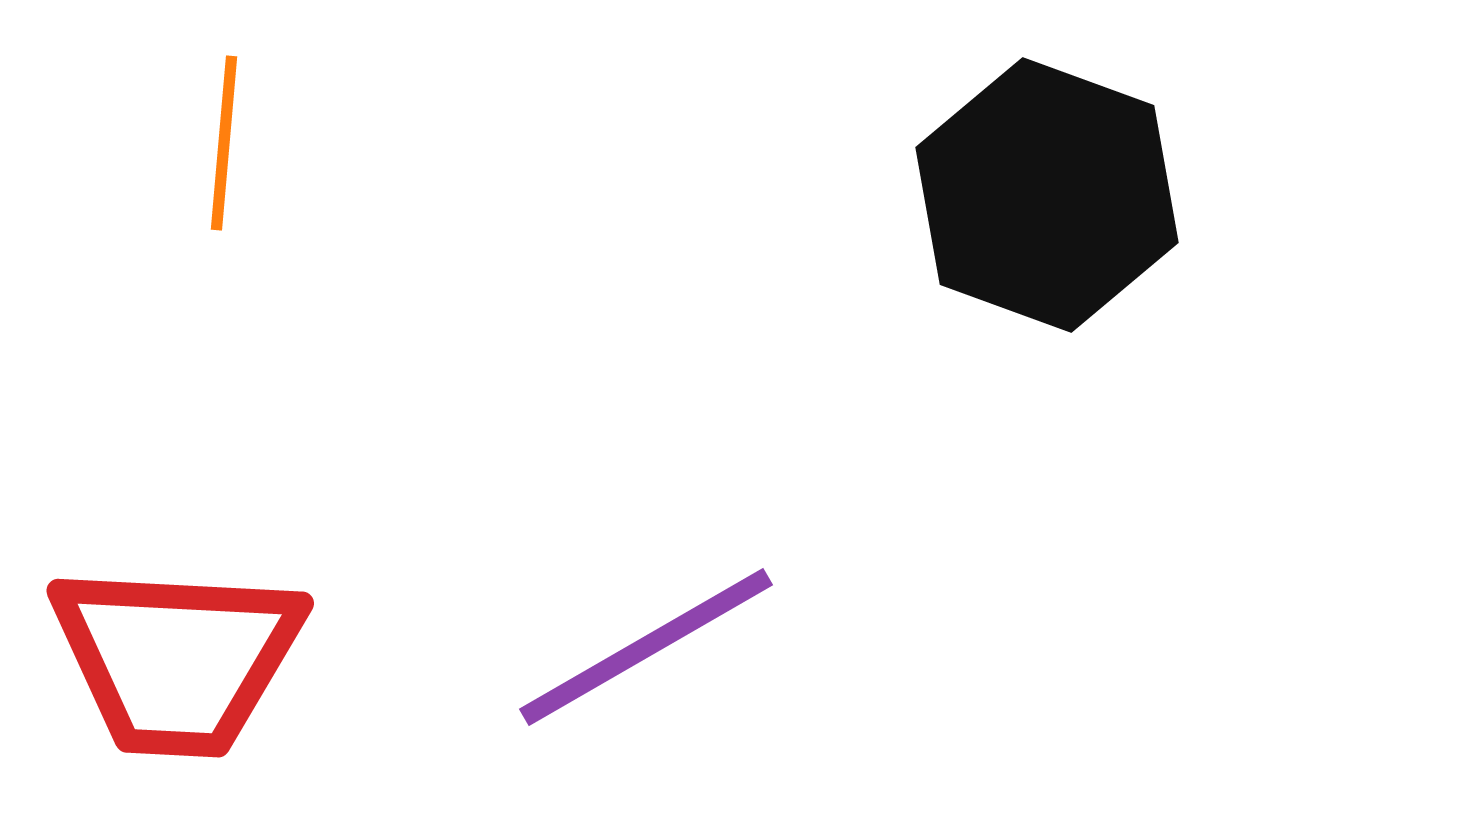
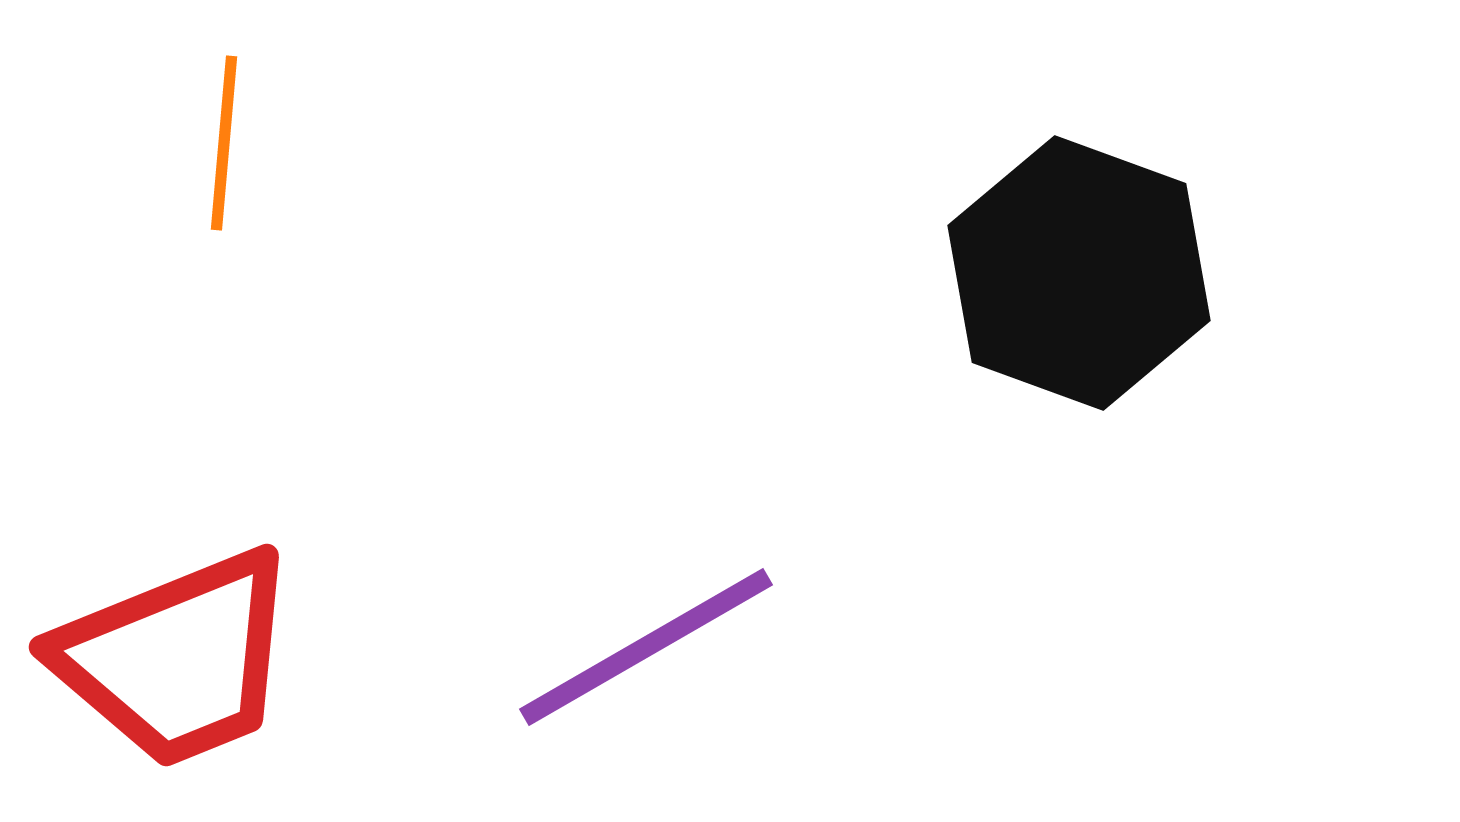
black hexagon: moved 32 px right, 78 px down
red trapezoid: rotated 25 degrees counterclockwise
